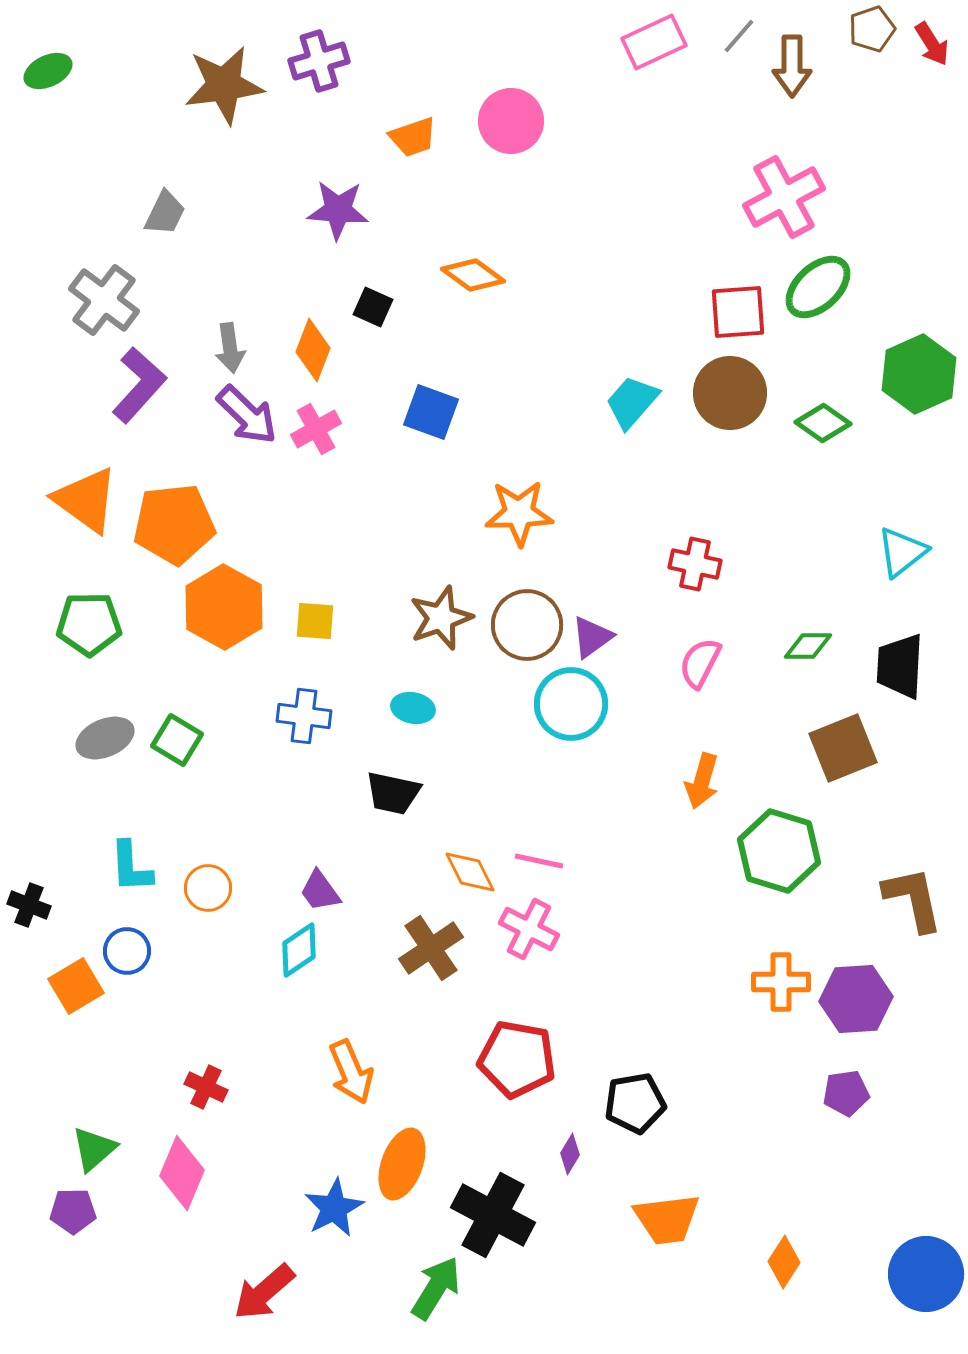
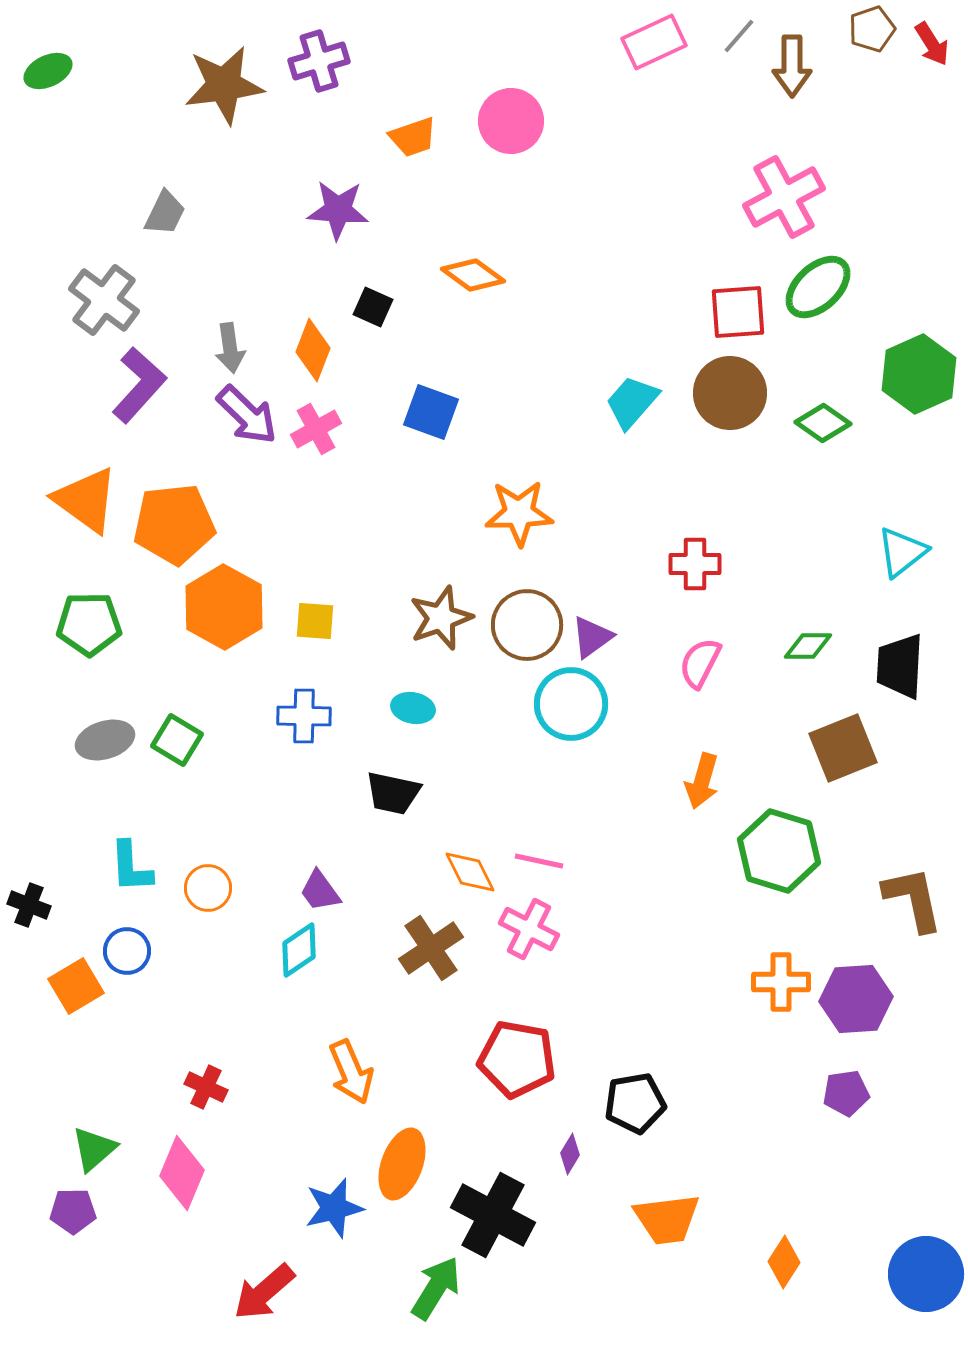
red cross at (695, 564): rotated 12 degrees counterclockwise
blue cross at (304, 716): rotated 6 degrees counterclockwise
gray ellipse at (105, 738): moved 2 px down; rotated 6 degrees clockwise
blue star at (334, 1208): rotated 14 degrees clockwise
